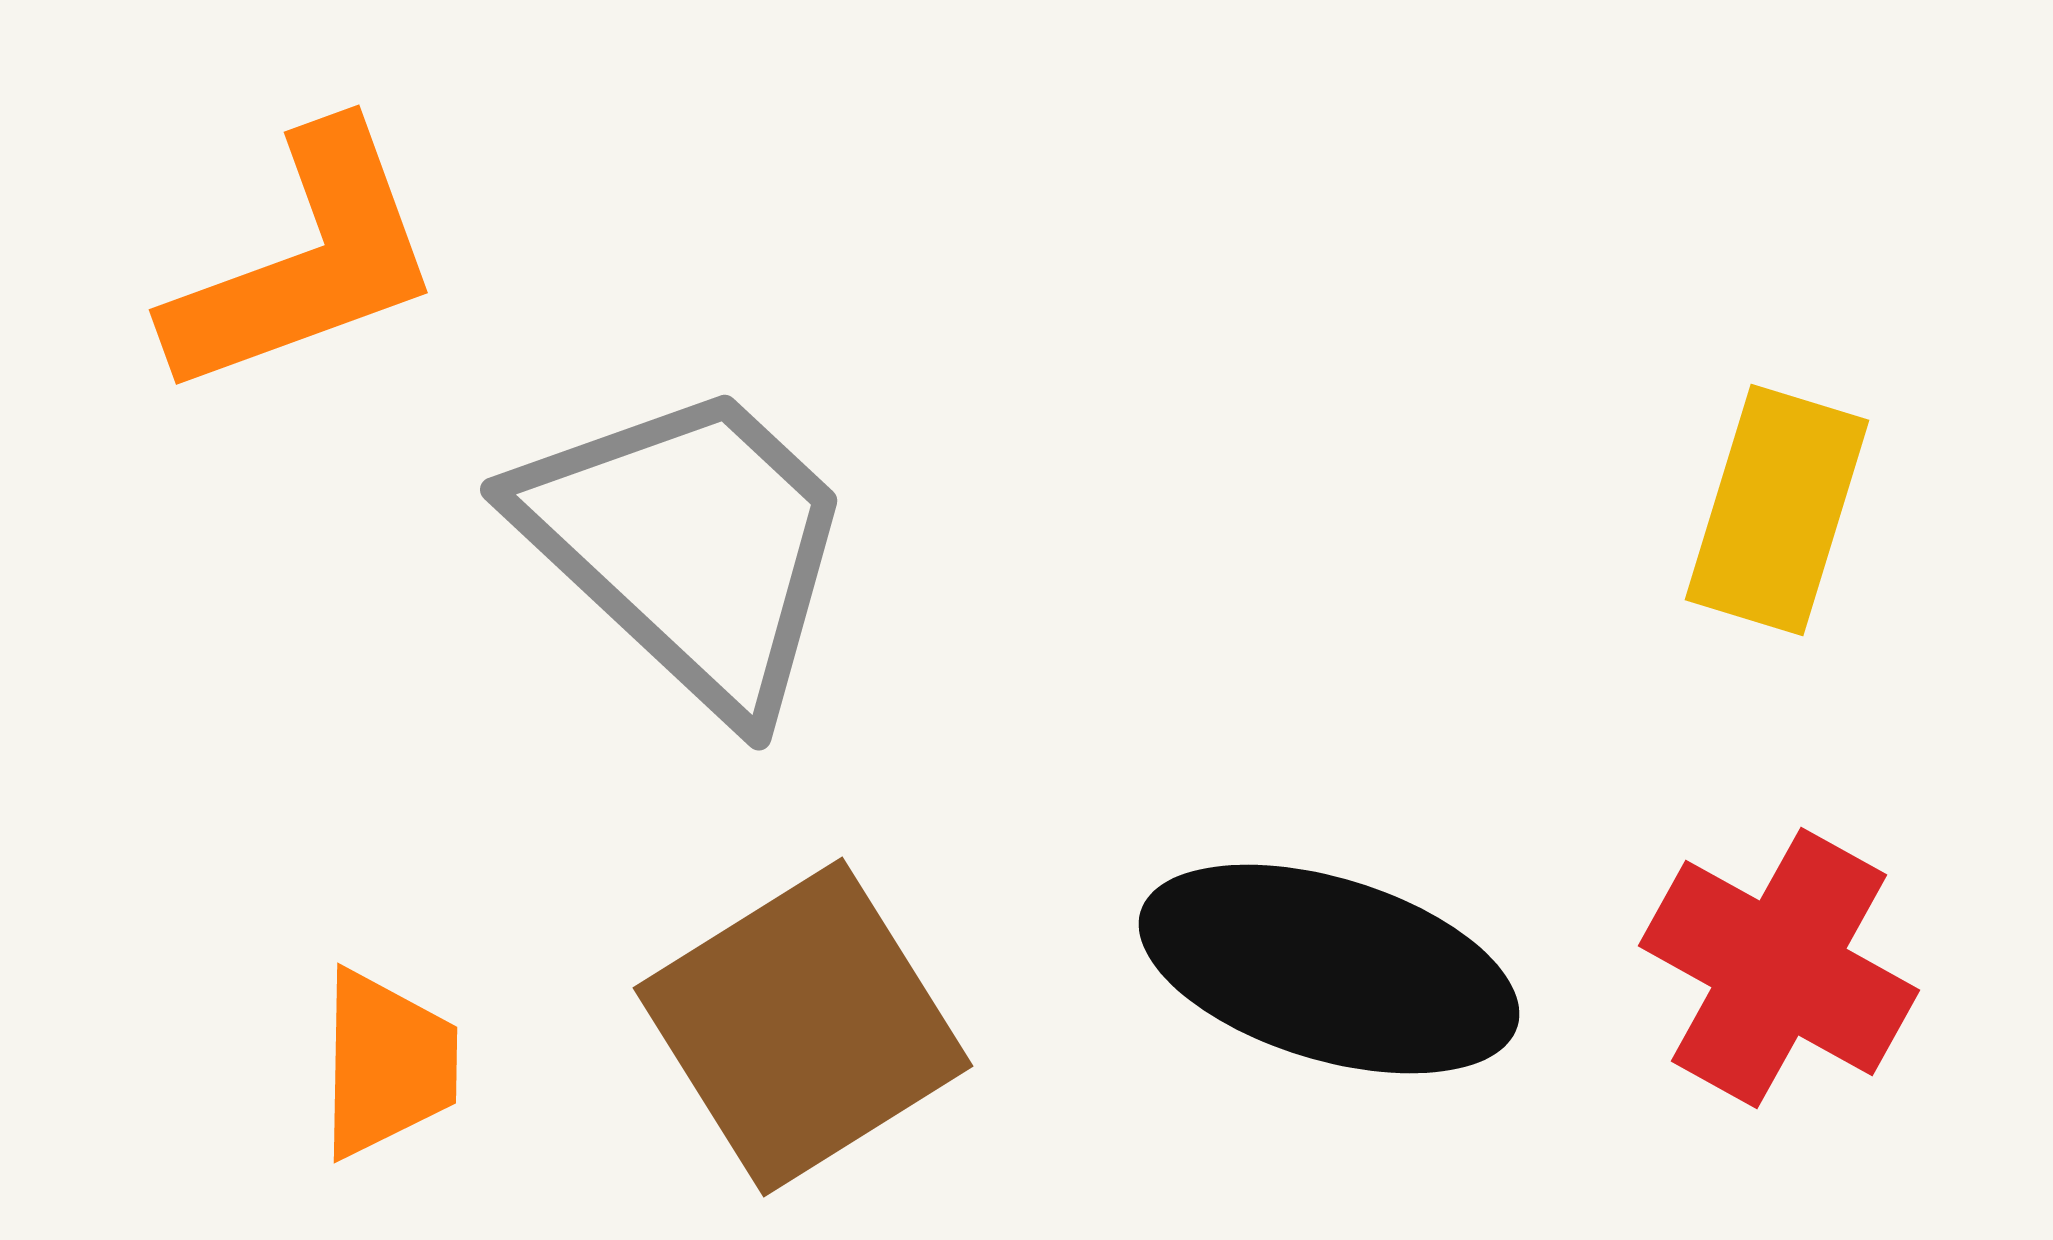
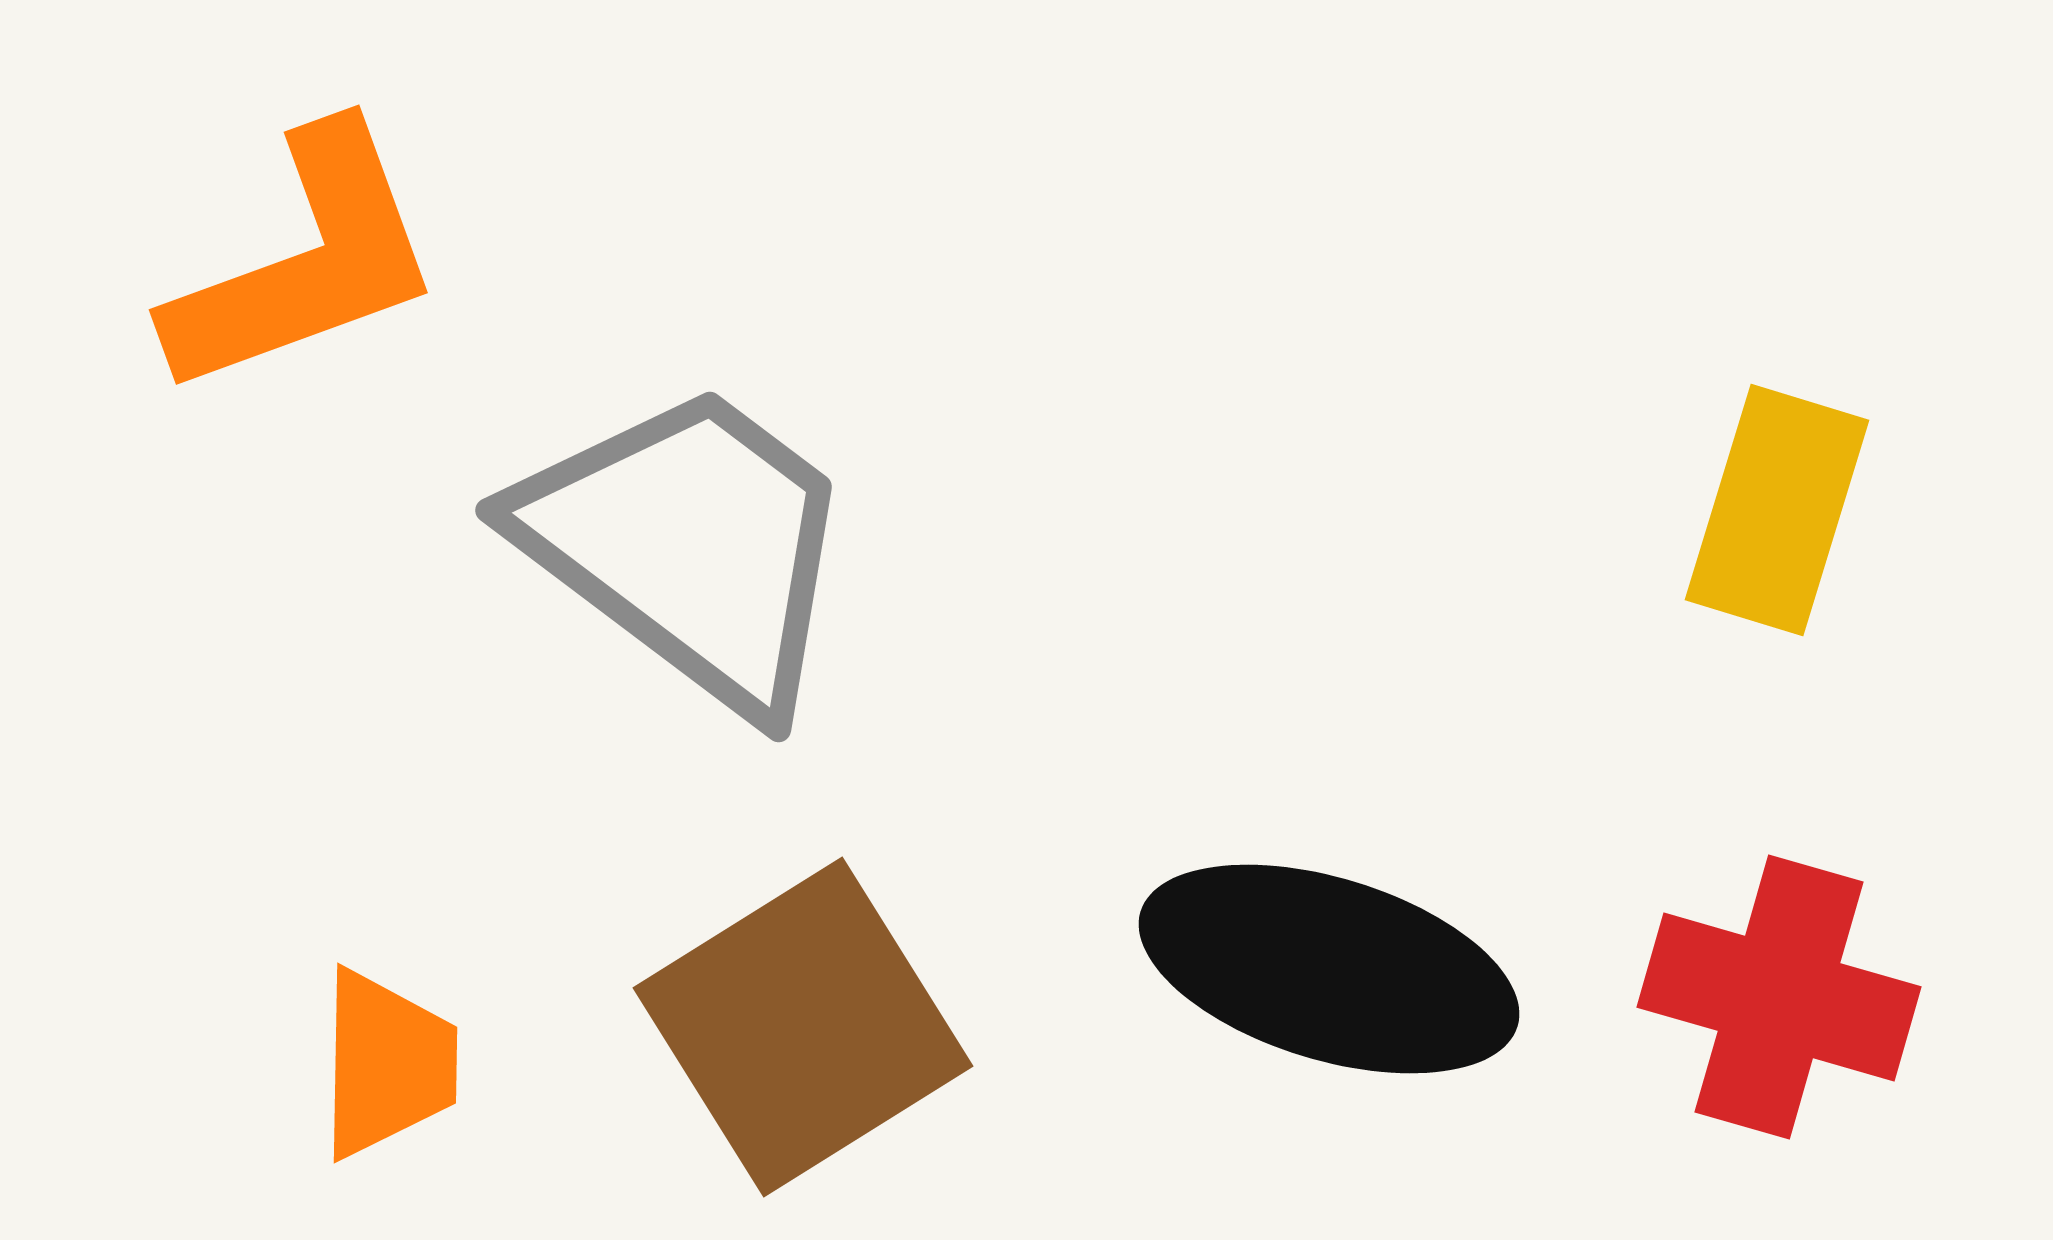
gray trapezoid: rotated 6 degrees counterclockwise
red cross: moved 29 px down; rotated 13 degrees counterclockwise
